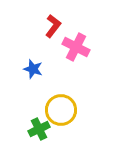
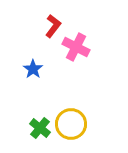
blue star: rotated 18 degrees clockwise
yellow circle: moved 10 px right, 14 px down
green cross: moved 1 px right, 1 px up; rotated 25 degrees counterclockwise
